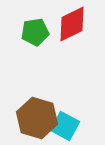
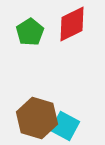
green pentagon: moved 5 px left; rotated 24 degrees counterclockwise
